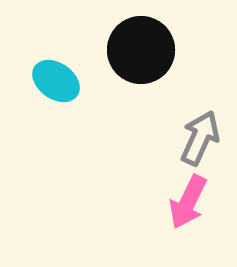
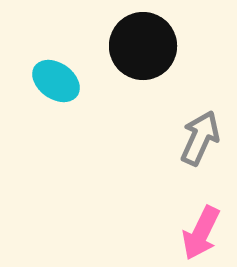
black circle: moved 2 px right, 4 px up
pink arrow: moved 13 px right, 31 px down
